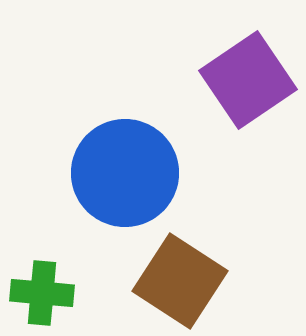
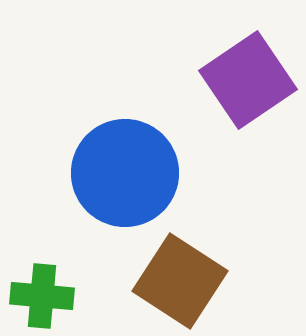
green cross: moved 3 px down
